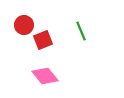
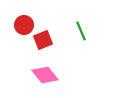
pink diamond: moved 1 px up
